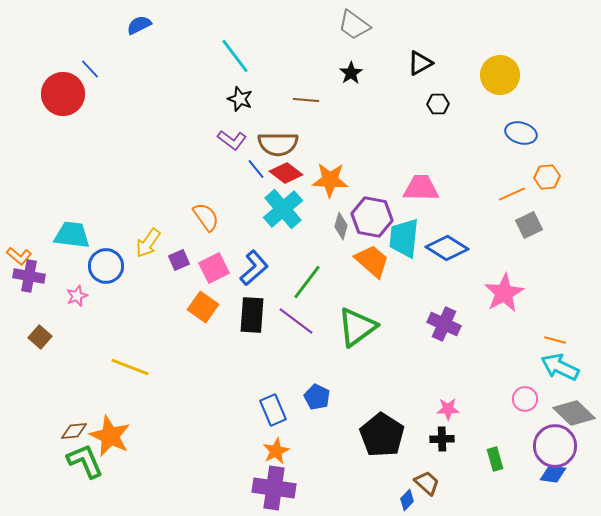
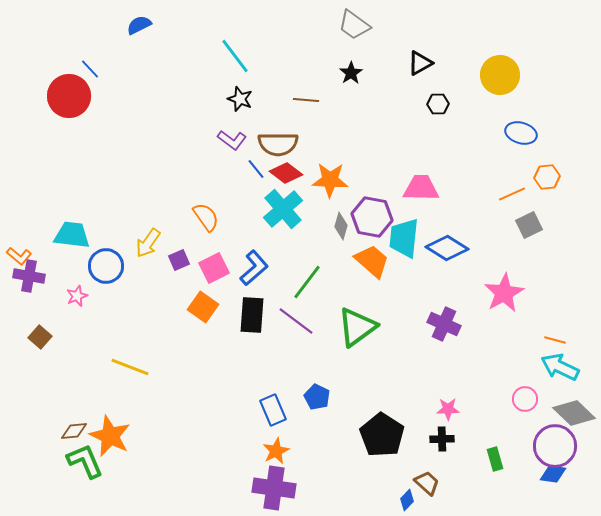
red circle at (63, 94): moved 6 px right, 2 px down
